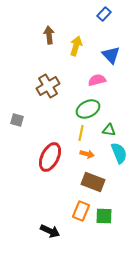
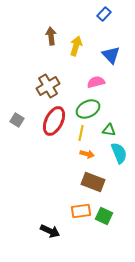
brown arrow: moved 2 px right, 1 px down
pink semicircle: moved 1 px left, 2 px down
gray square: rotated 16 degrees clockwise
red ellipse: moved 4 px right, 36 px up
orange rectangle: rotated 60 degrees clockwise
green square: rotated 24 degrees clockwise
